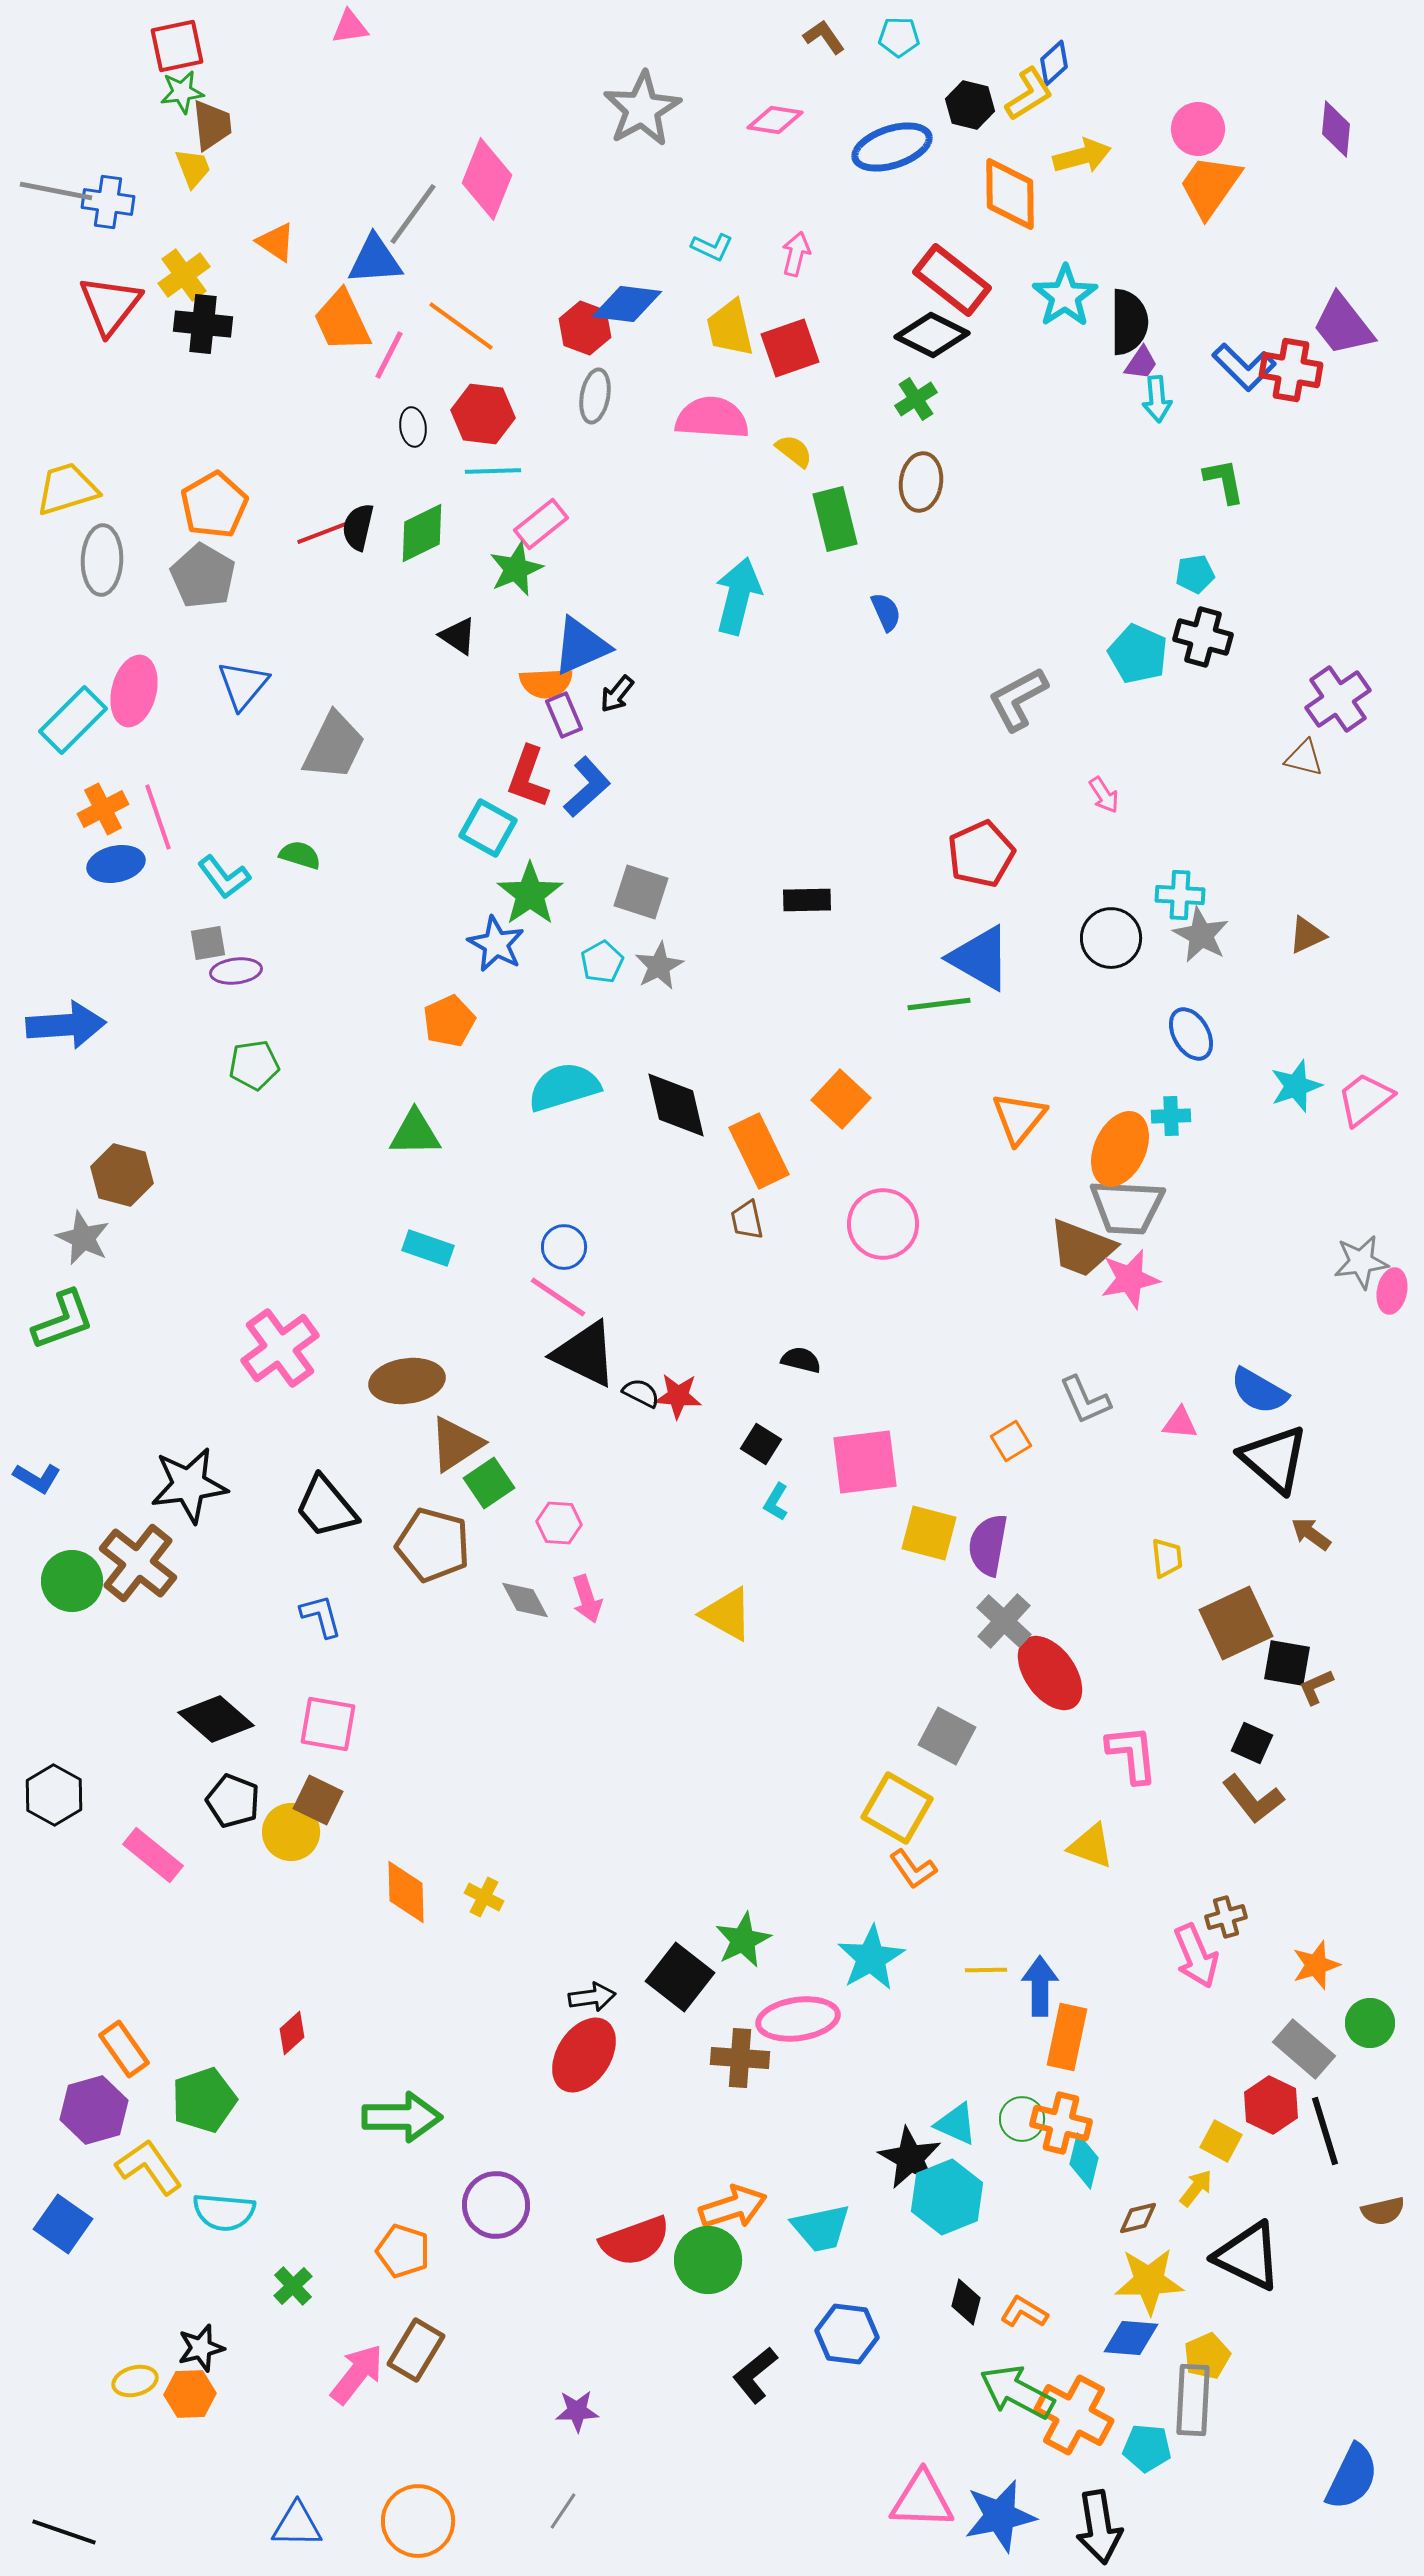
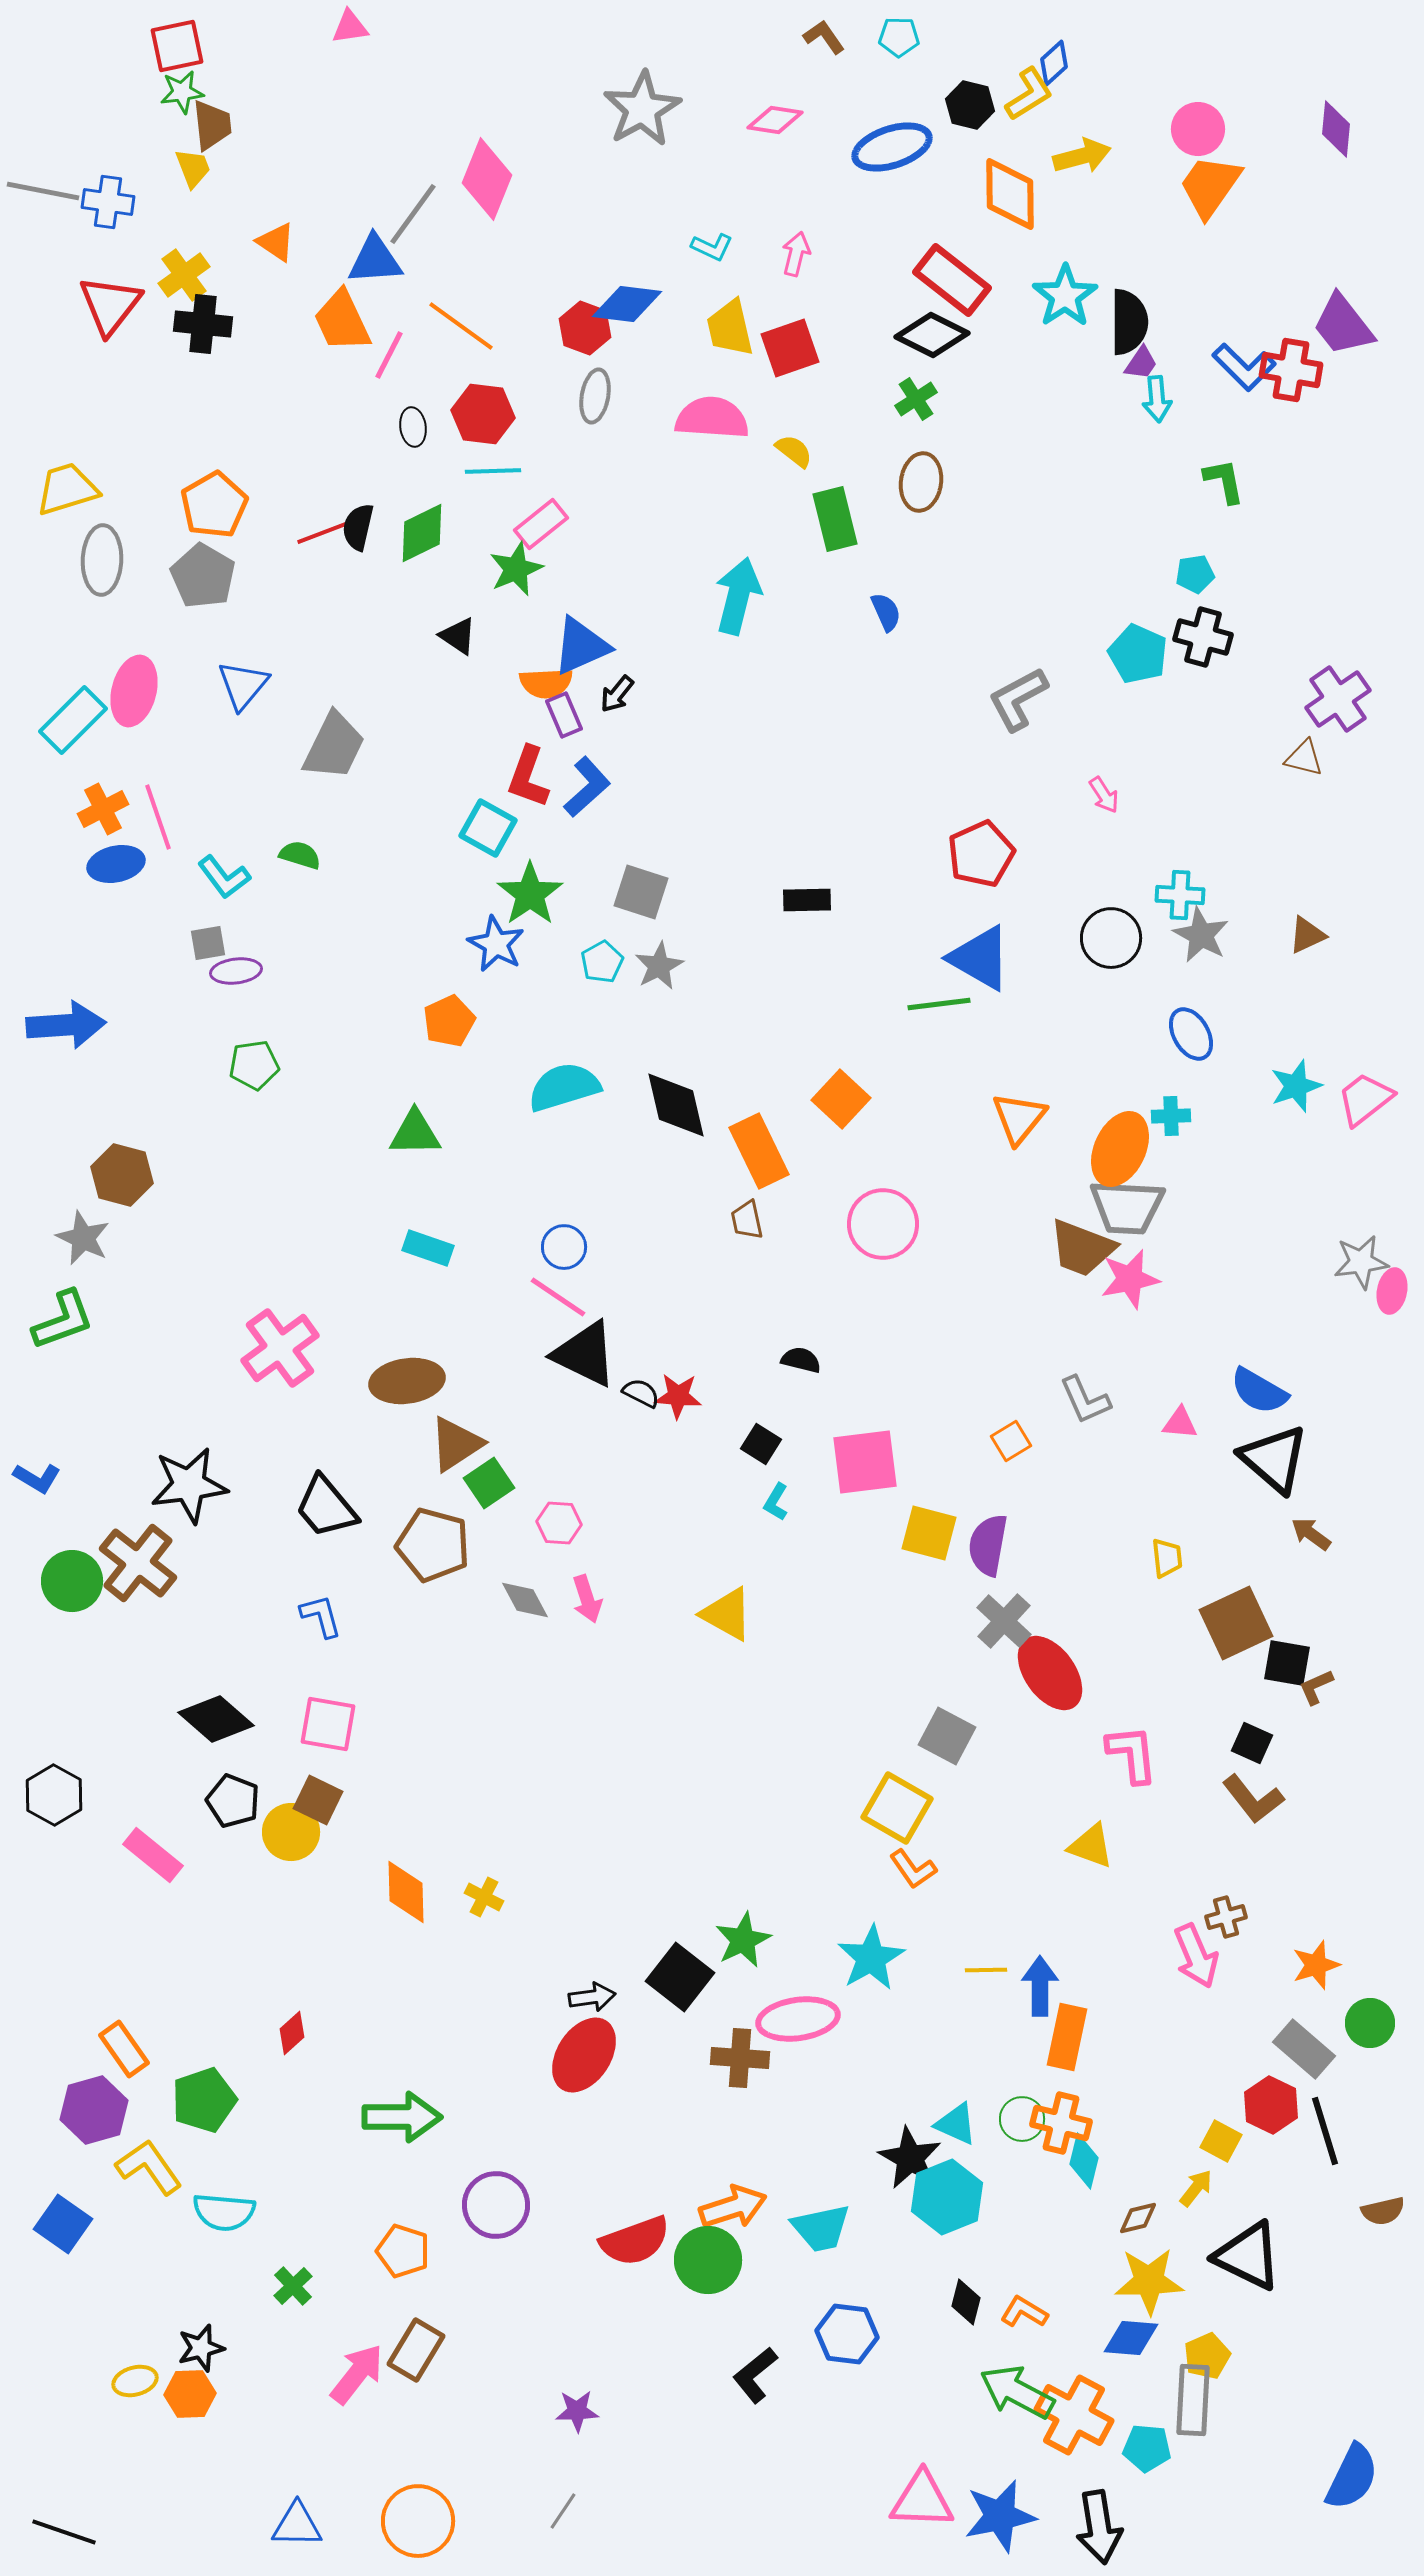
gray line at (56, 191): moved 13 px left
